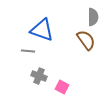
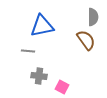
blue triangle: moved 4 px up; rotated 30 degrees counterclockwise
gray cross: rotated 14 degrees counterclockwise
